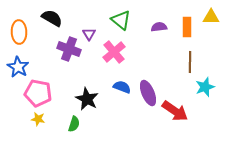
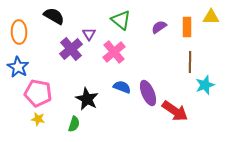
black semicircle: moved 2 px right, 2 px up
purple semicircle: rotated 28 degrees counterclockwise
purple cross: moved 2 px right; rotated 30 degrees clockwise
cyan star: moved 2 px up
